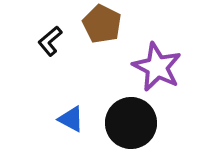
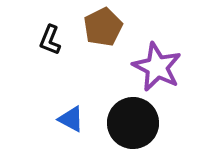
brown pentagon: moved 1 px right, 3 px down; rotated 18 degrees clockwise
black L-shape: moved 1 px up; rotated 28 degrees counterclockwise
black circle: moved 2 px right
